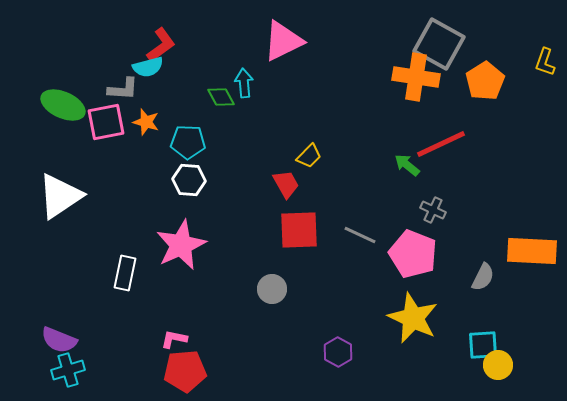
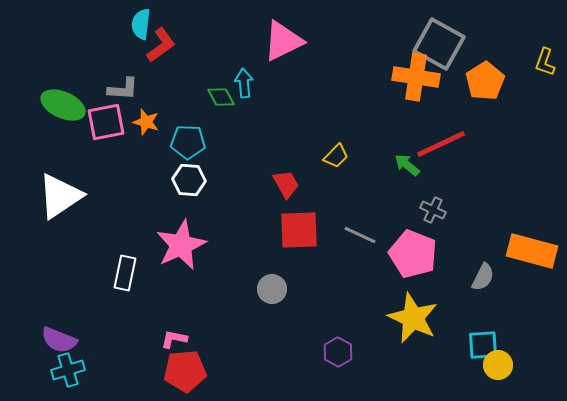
cyan semicircle: moved 7 px left, 43 px up; rotated 112 degrees clockwise
yellow trapezoid: moved 27 px right
orange rectangle: rotated 12 degrees clockwise
